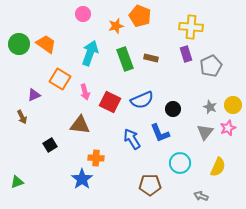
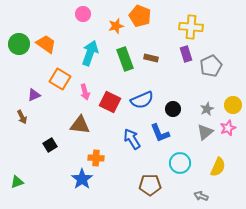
gray star: moved 3 px left, 2 px down; rotated 24 degrees clockwise
gray triangle: rotated 12 degrees clockwise
